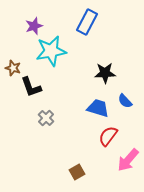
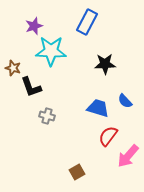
cyan star: rotated 12 degrees clockwise
black star: moved 9 px up
gray cross: moved 1 px right, 2 px up; rotated 28 degrees counterclockwise
pink arrow: moved 4 px up
